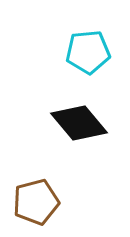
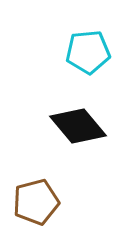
black diamond: moved 1 px left, 3 px down
